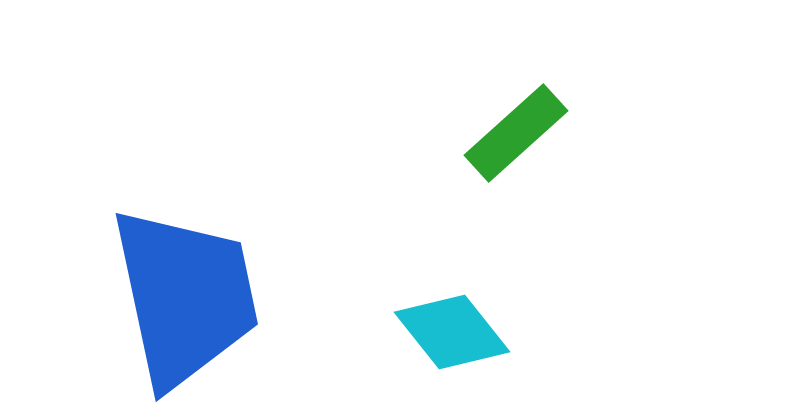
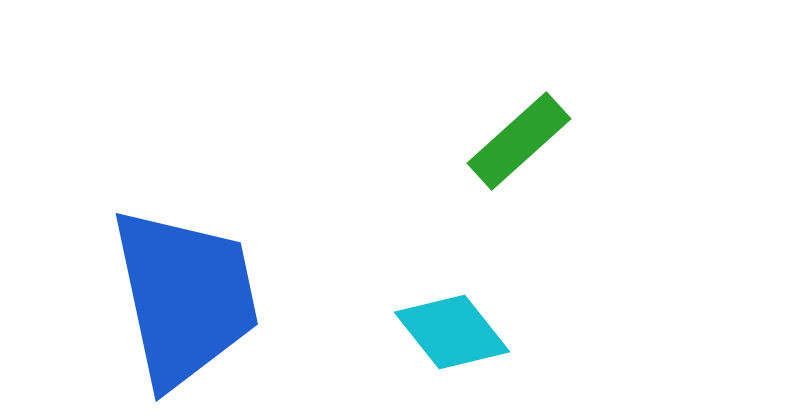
green rectangle: moved 3 px right, 8 px down
